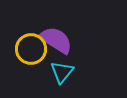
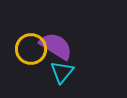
purple semicircle: moved 6 px down
